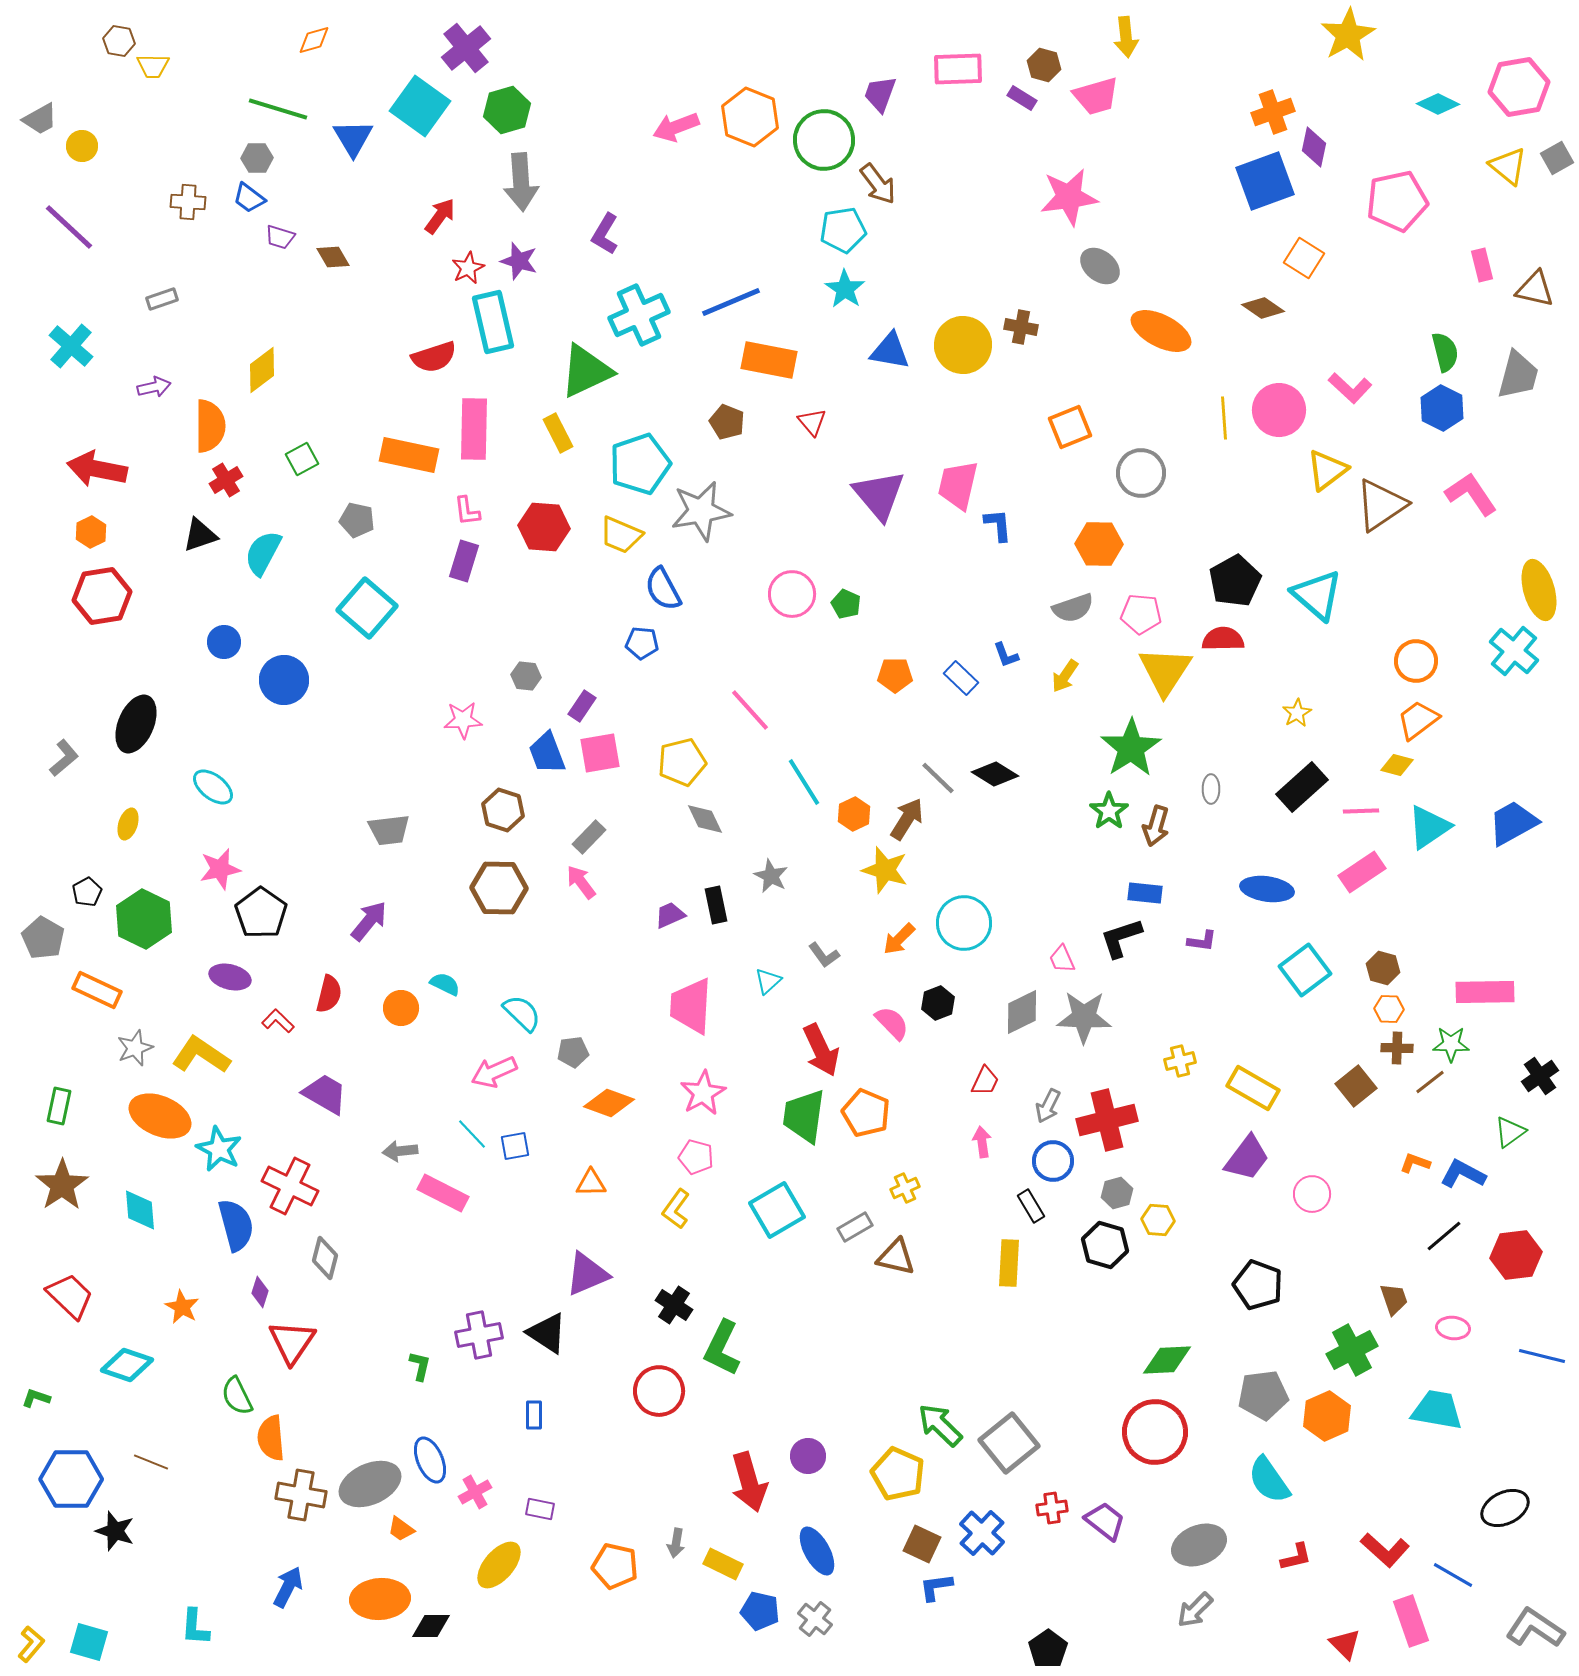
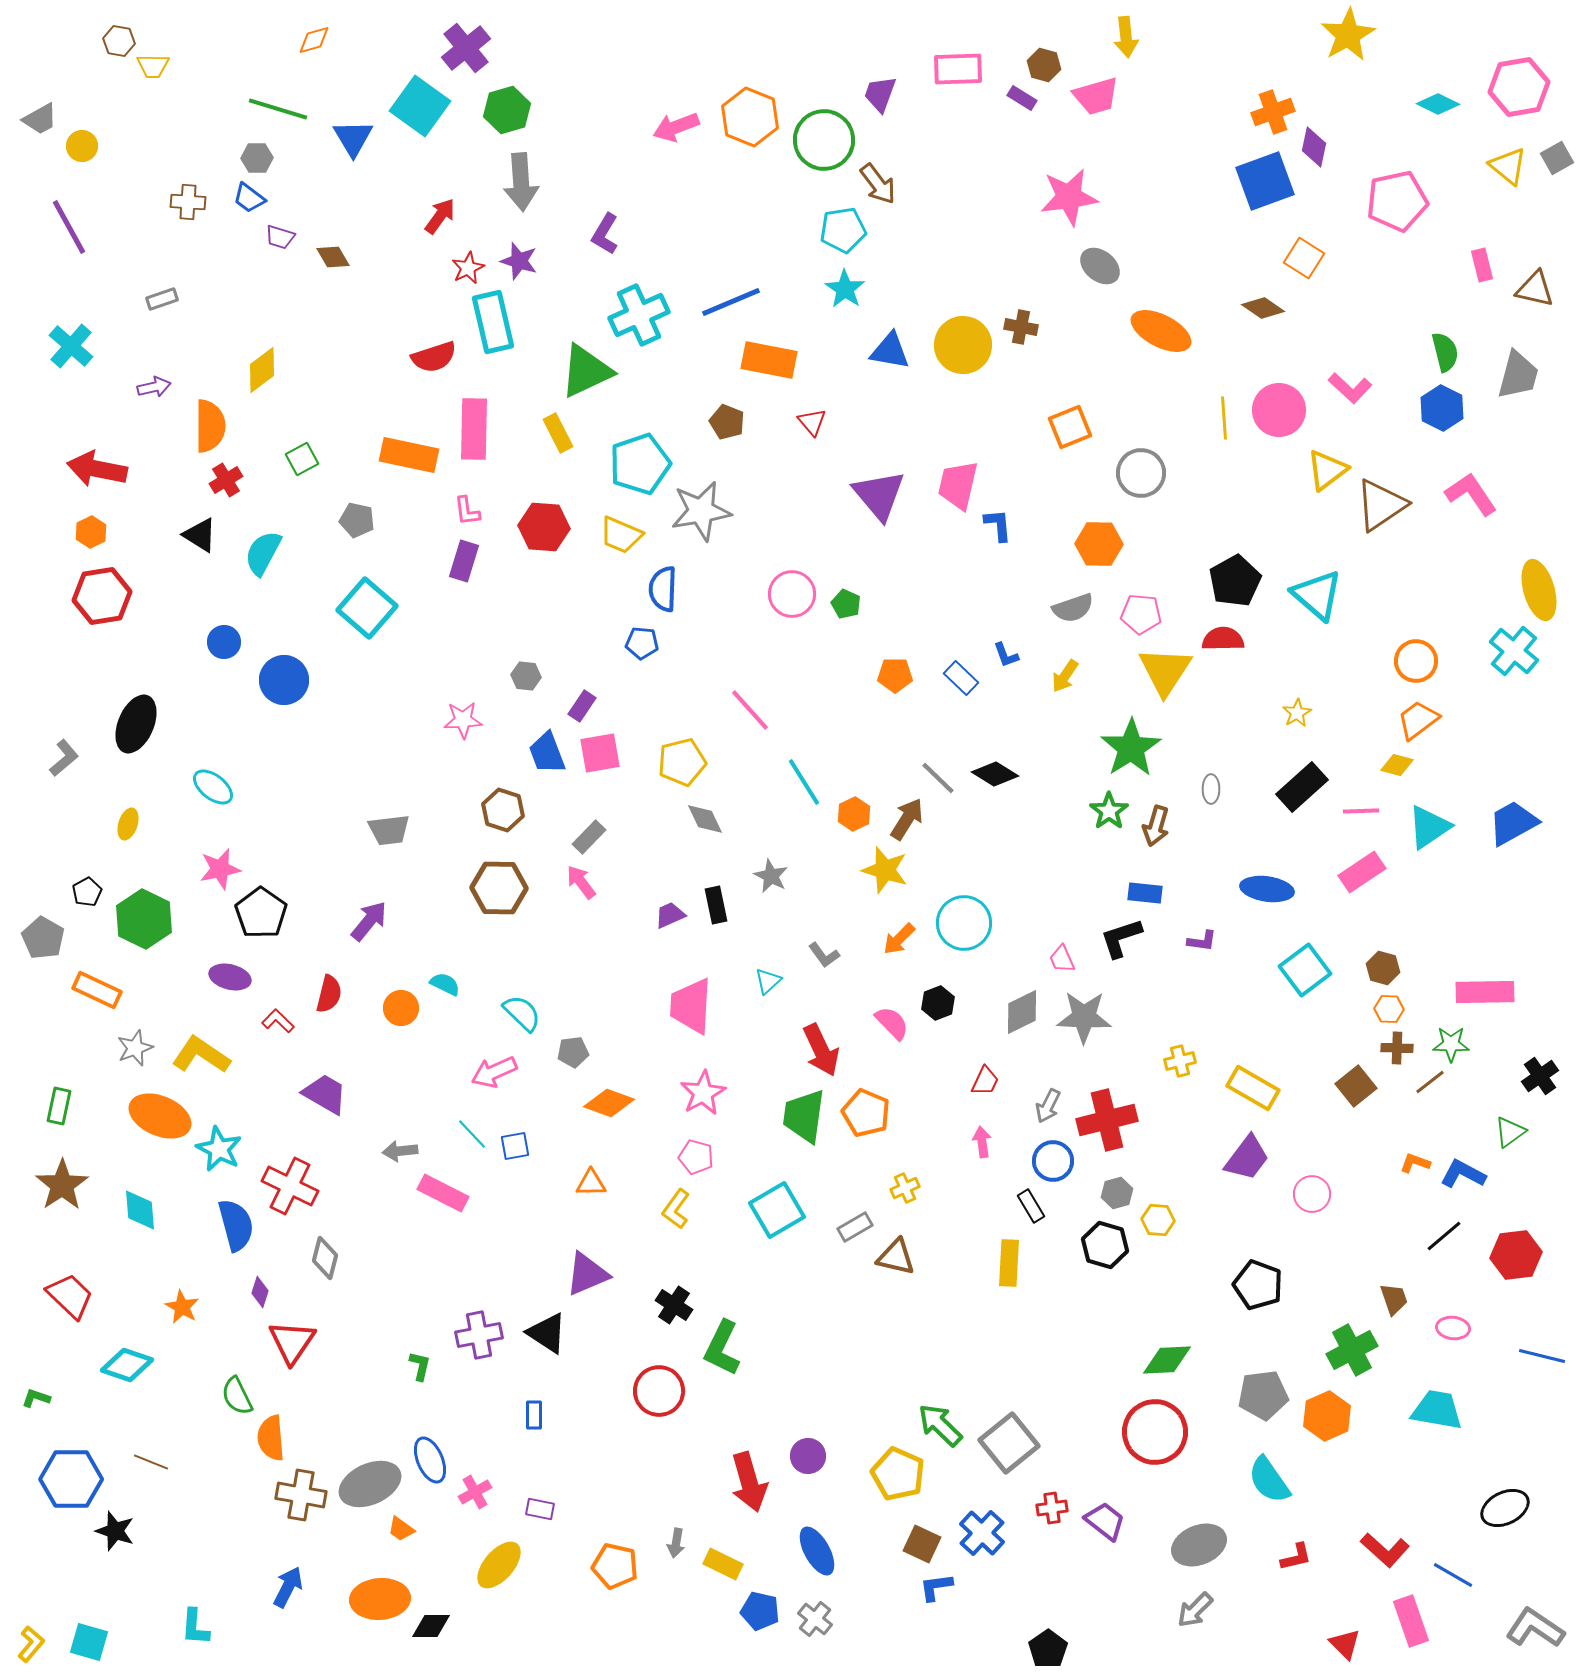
purple line at (69, 227): rotated 18 degrees clockwise
black triangle at (200, 535): rotated 51 degrees clockwise
blue semicircle at (663, 589): rotated 30 degrees clockwise
